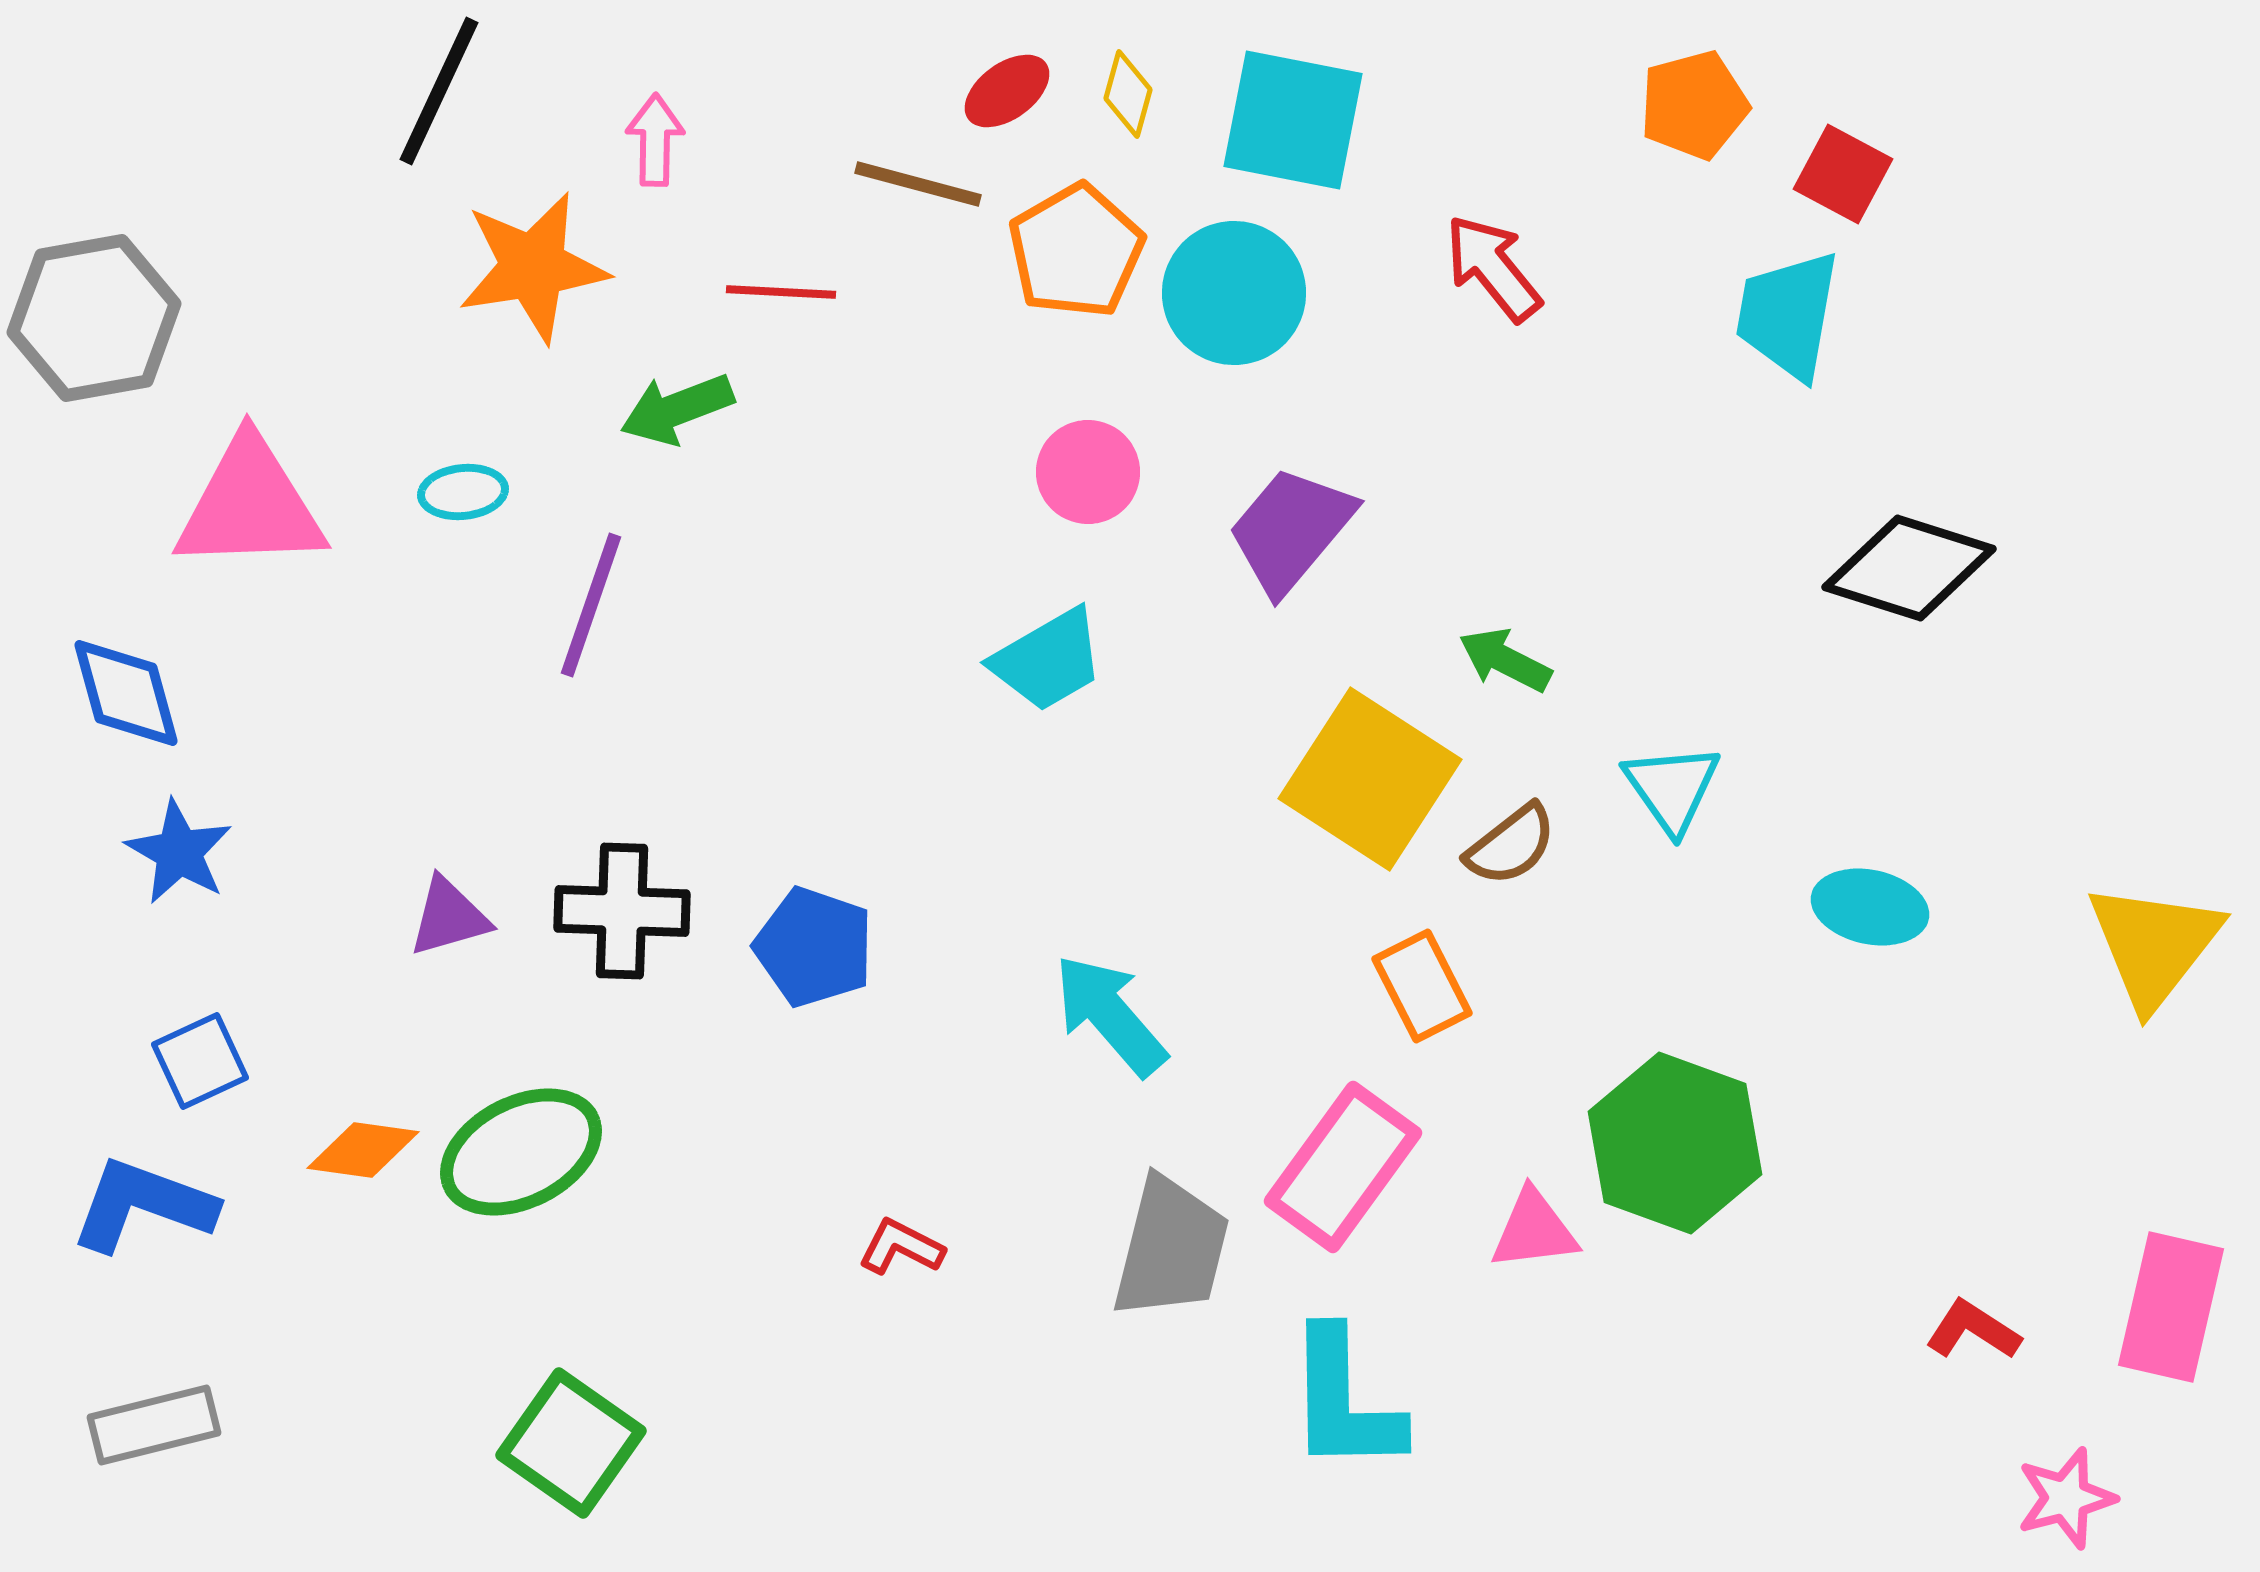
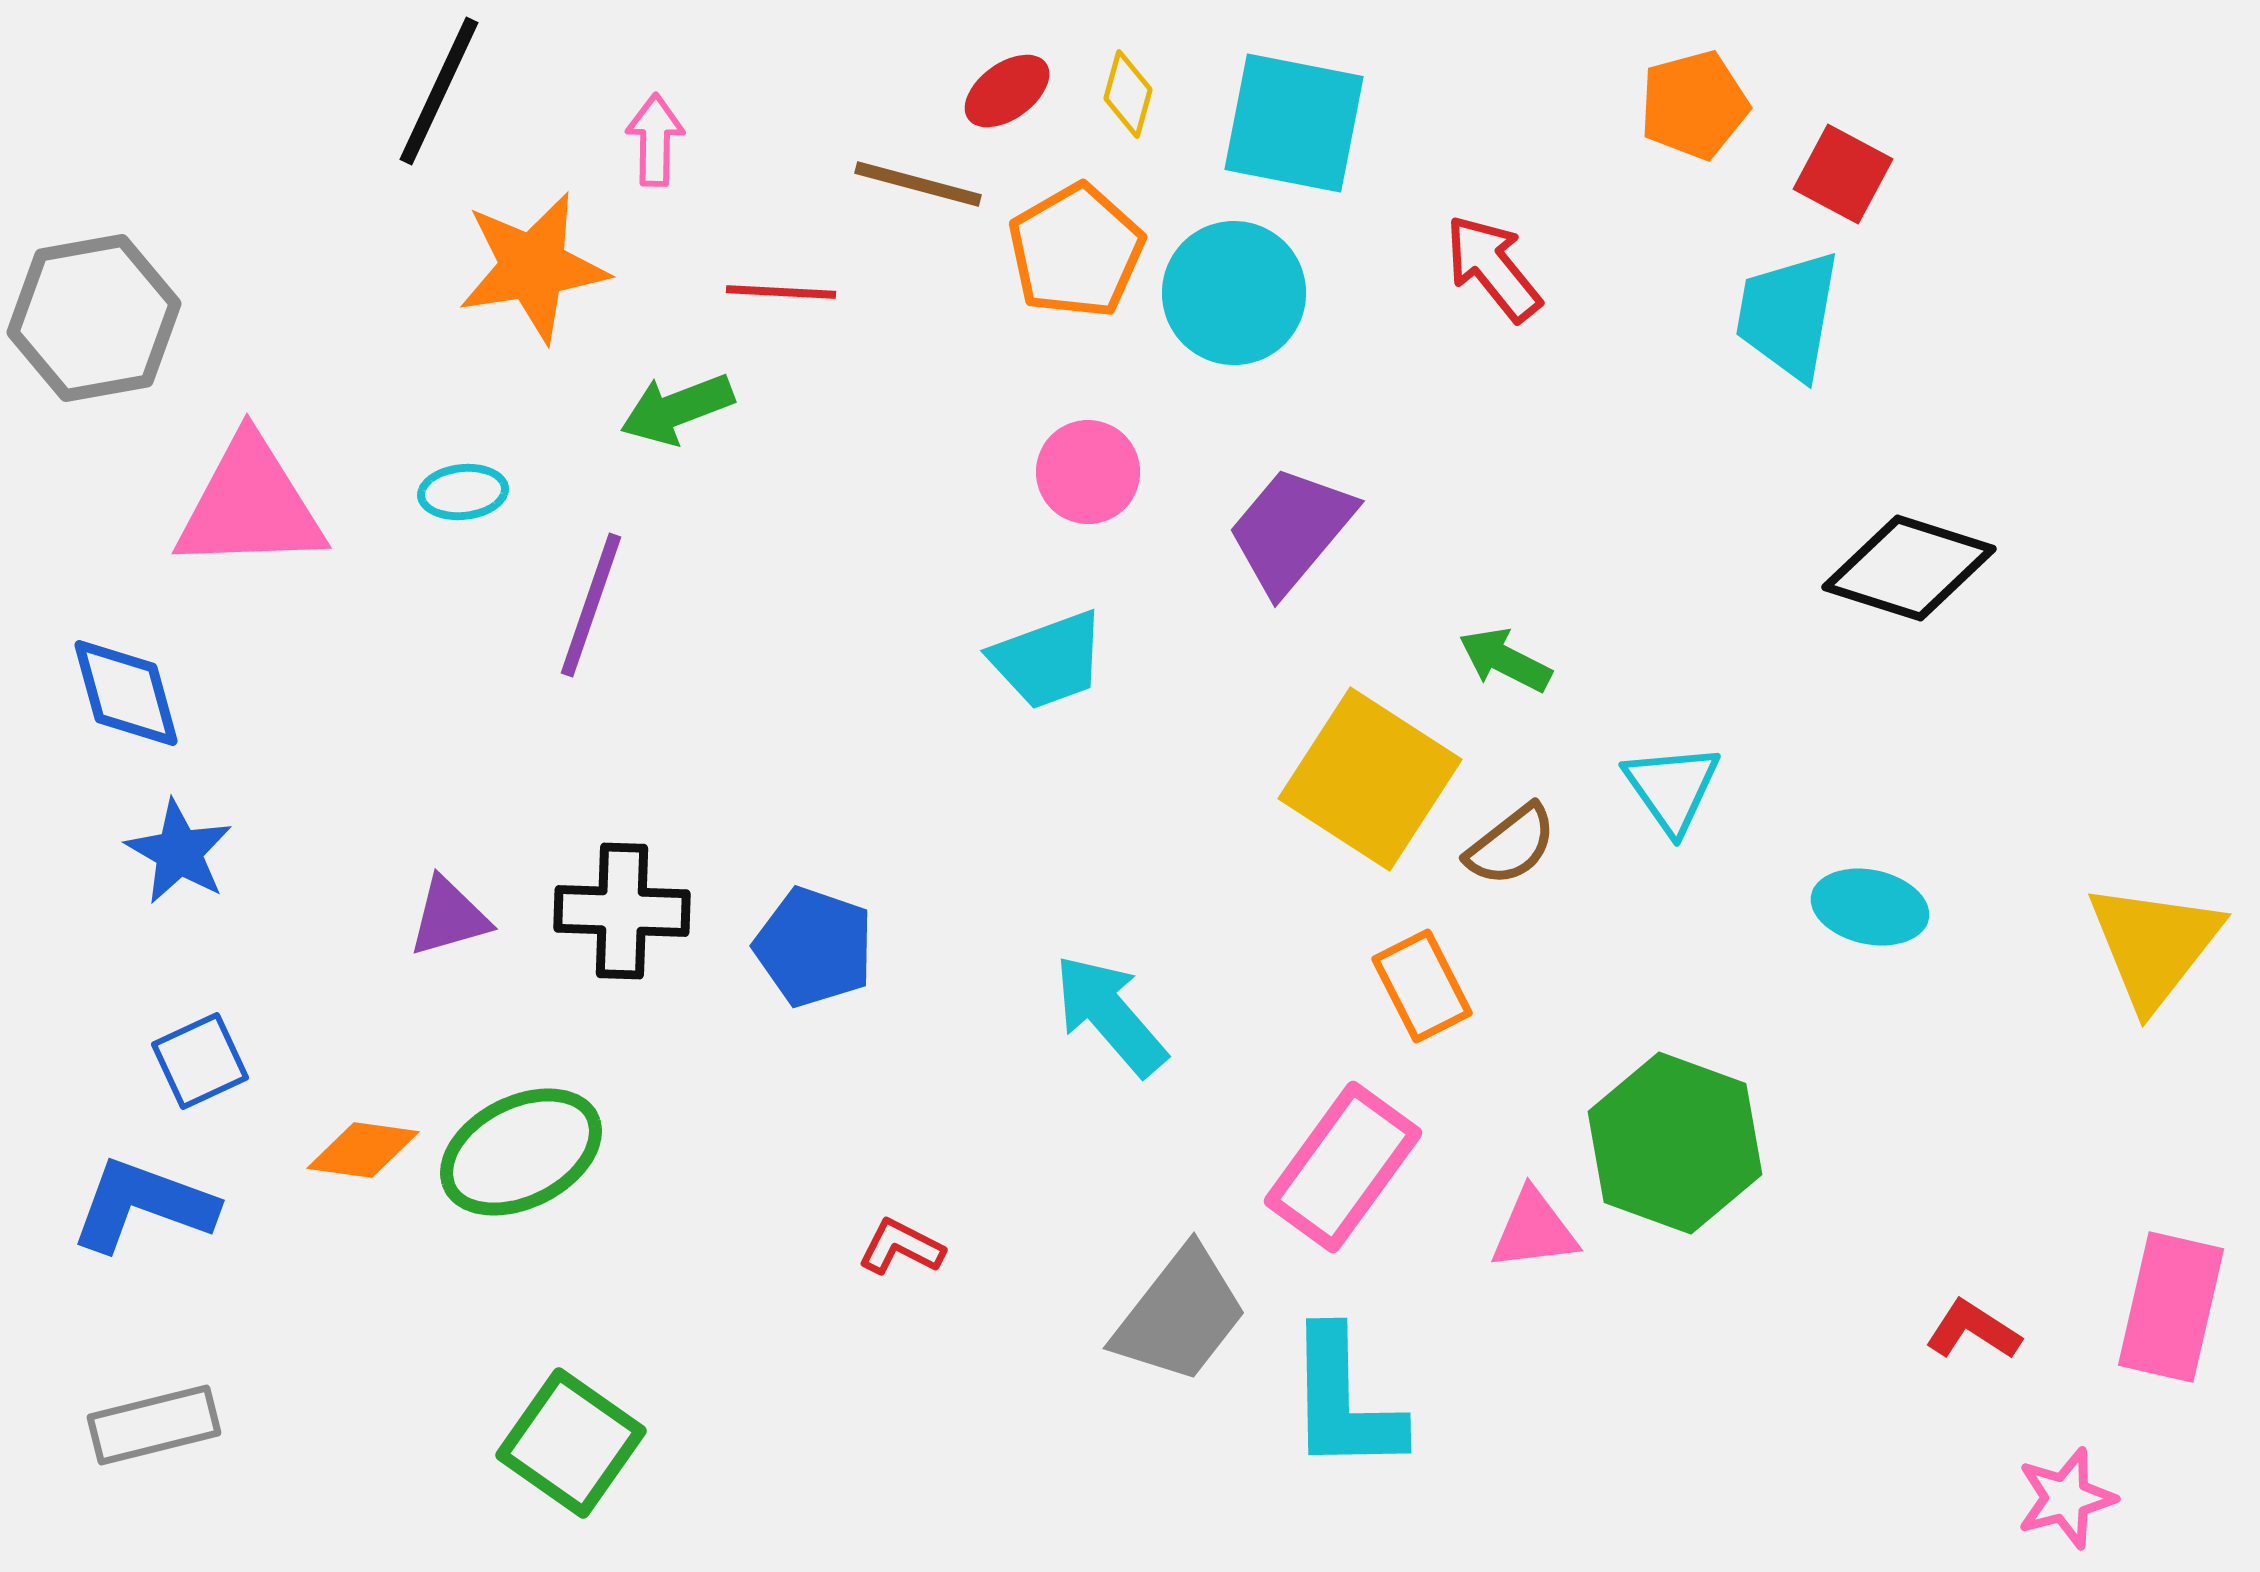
cyan square at (1293, 120): moved 1 px right, 3 px down
cyan trapezoid at (1048, 660): rotated 10 degrees clockwise
gray trapezoid at (1171, 1248): moved 9 px right, 67 px down; rotated 24 degrees clockwise
